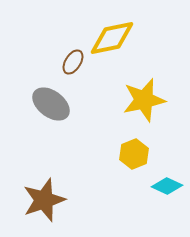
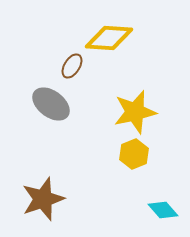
yellow diamond: moved 3 px left; rotated 15 degrees clockwise
brown ellipse: moved 1 px left, 4 px down
yellow star: moved 9 px left, 12 px down
cyan diamond: moved 4 px left, 24 px down; rotated 24 degrees clockwise
brown star: moved 1 px left, 1 px up
